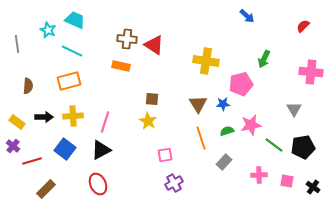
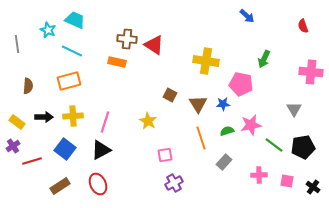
red semicircle at (303, 26): rotated 64 degrees counterclockwise
orange rectangle at (121, 66): moved 4 px left, 4 px up
pink pentagon at (241, 84): rotated 25 degrees clockwise
brown square at (152, 99): moved 18 px right, 4 px up; rotated 24 degrees clockwise
purple cross at (13, 146): rotated 16 degrees clockwise
brown rectangle at (46, 189): moved 14 px right, 3 px up; rotated 12 degrees clockwise
